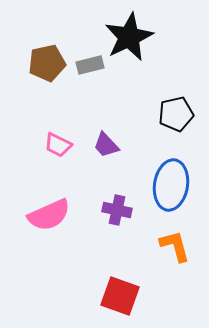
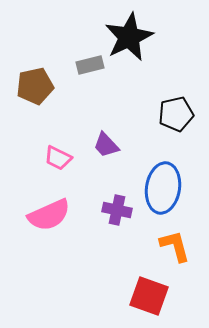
brown pentagon: moved 12 px left, 23 px down
pink trapezoid: moved 13 px down
blue ellipse: moved 8 px left, 3 px down
red square: moved 29 px right
